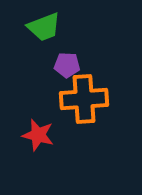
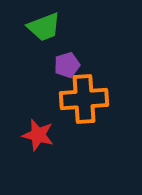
purple pentagon: rotated 20 degrees counterclockwise
